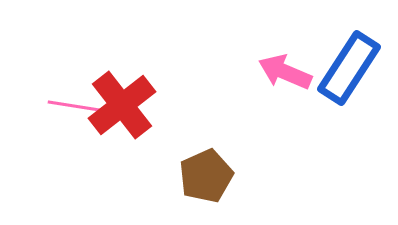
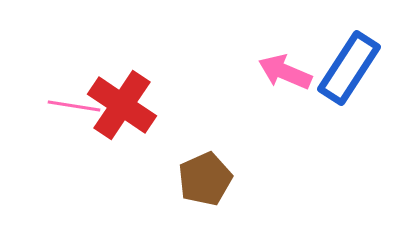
red cross: rotated 18 degrees counterclockwise
brown pentagon: moved 1 px left, 3 px down
